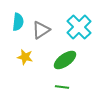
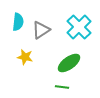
green ellipse: moved 4 px right, 3 px down
